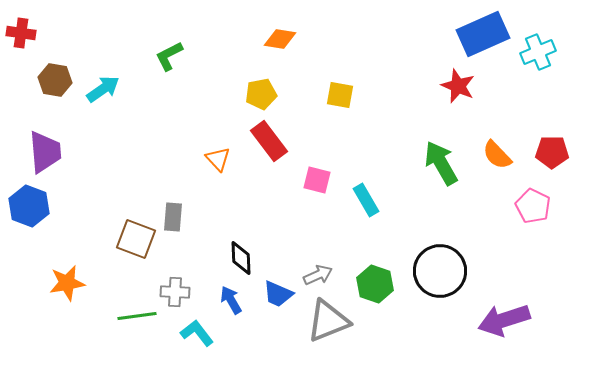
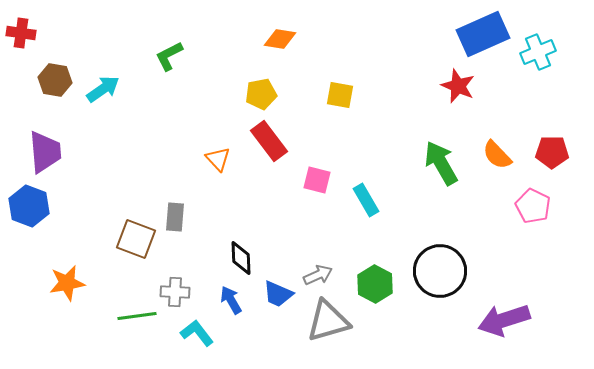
gray rectangle: moved 2 px right
green hexagon: rotated 9 degrees clockwise
gray triangle: rotated 6 degrees clockwise
